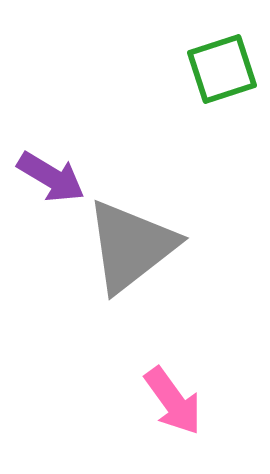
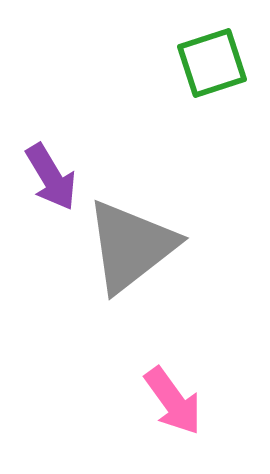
green square: moved 10 px left, 6 px up
purple arrow: rotated 28 degrees clockwise
